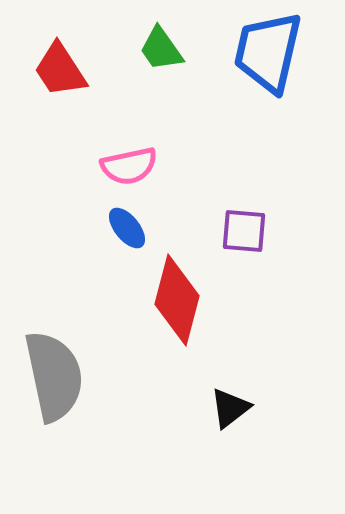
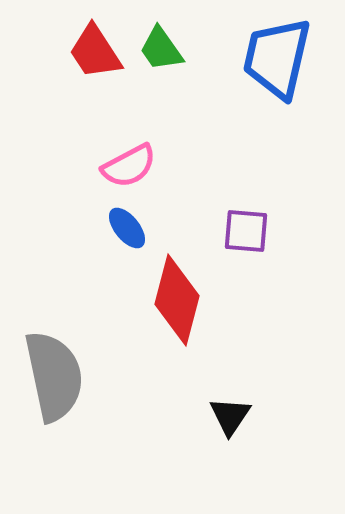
blue trapezoid: moved 9 px right, 6 px down
red trapezoid: moved 35 px right, 18 px up
pink semicircle: rotated 16 degrees counterclockwise
purple square: moved 2 px right
black triangle: moved 8 px down; rotated 18 degrees counterclockwise
